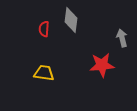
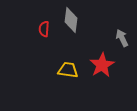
gray arrow: rotated 12 degrees counterclockwise
red star: rotated 25 degrees counterclockwise
yellow trapezoid: moved 24 px right, 3 px up
